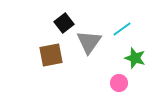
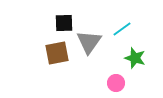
black square: rotated 36 degrees clockwise
brown square: moved 6 px right, 2 px up
pink circle: moved 3 px left
